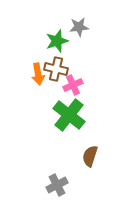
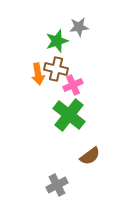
brown semicircle: rotated 145 degrees counterclockwise
